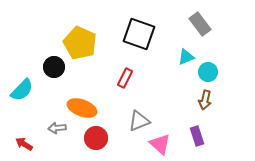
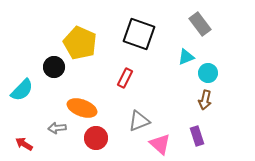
cyan circle: moved 1 px down
